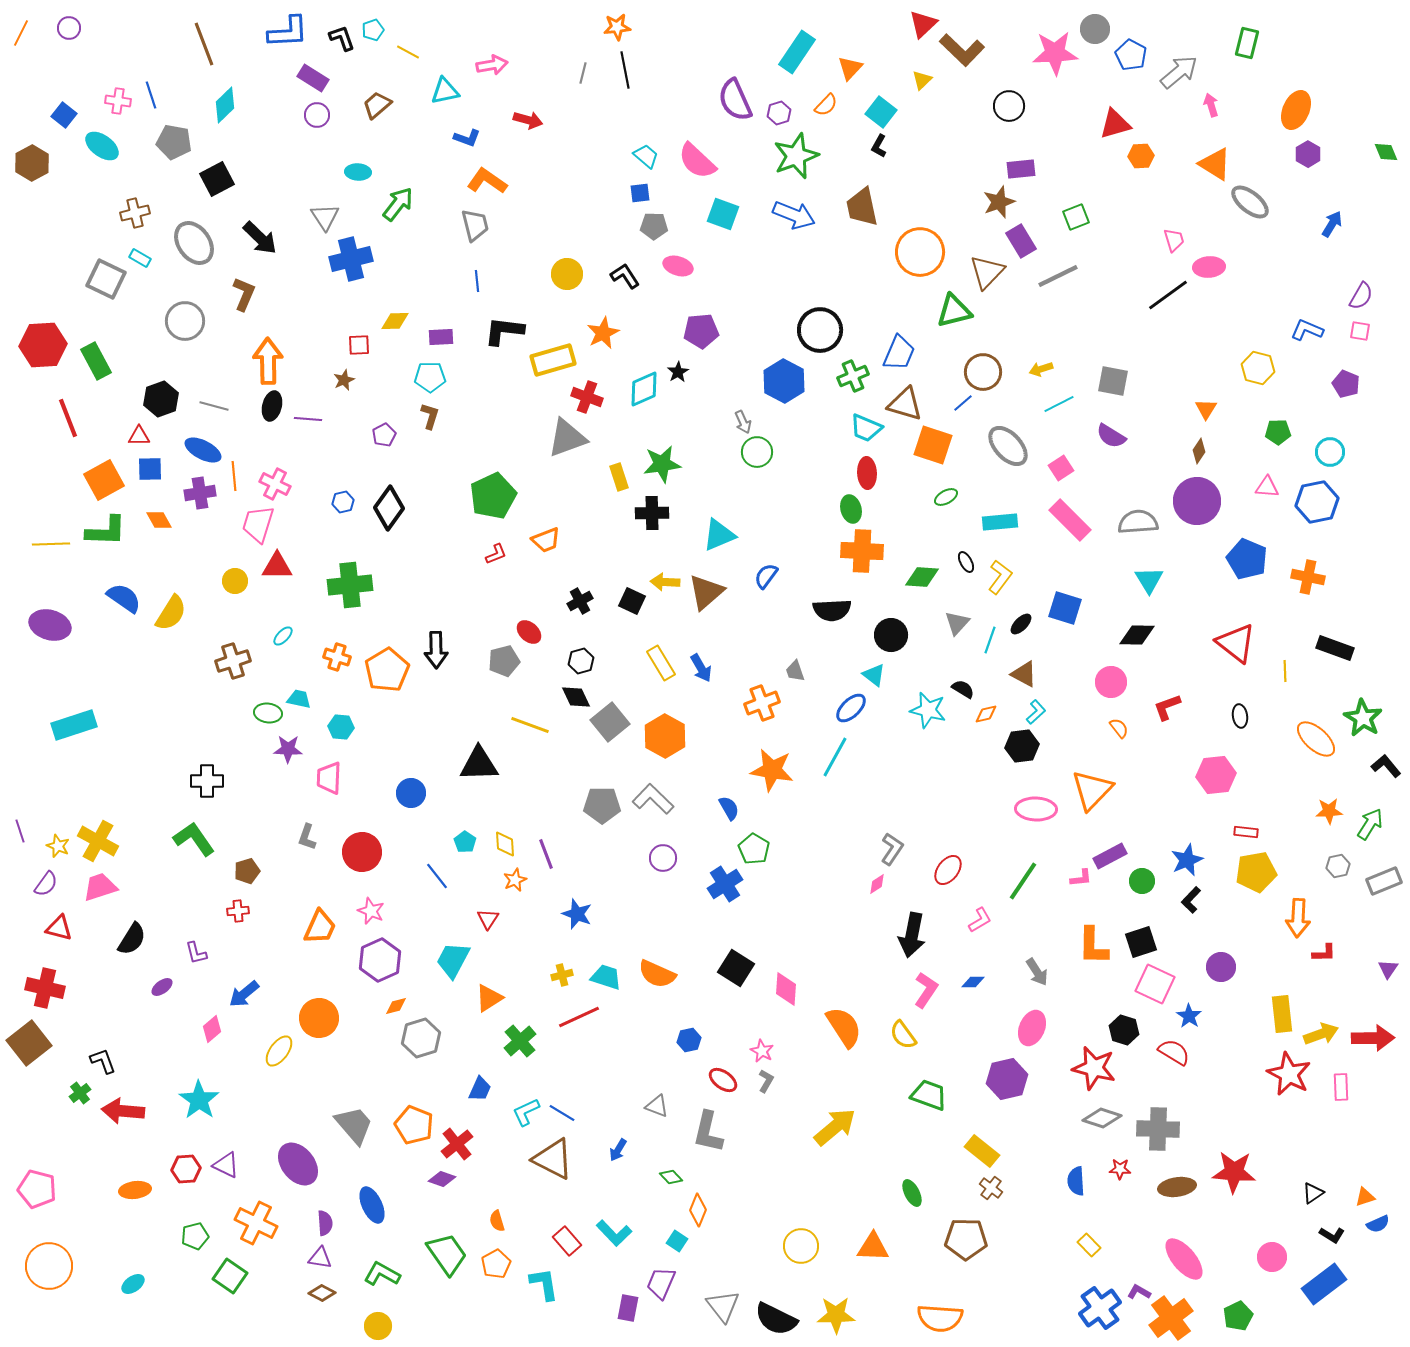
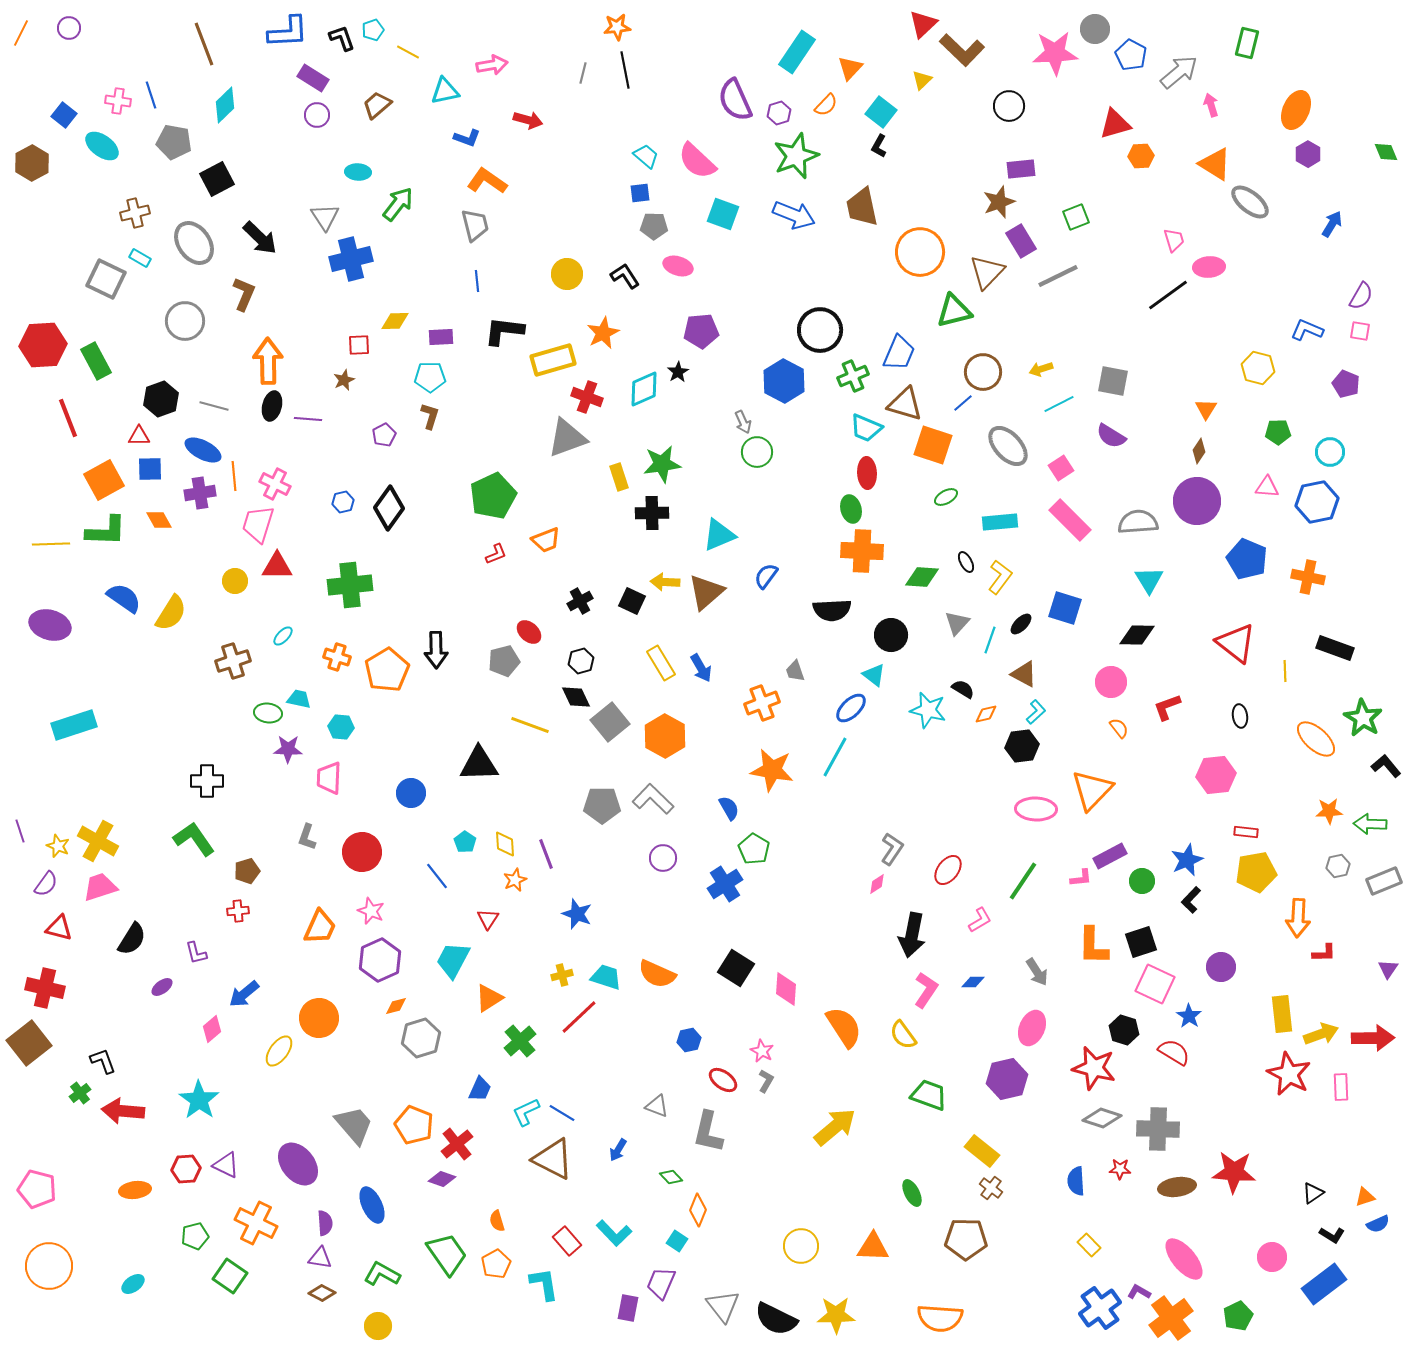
green arrow at (1370, 824): rotated 120 degrees counterclockwise
red line at (579, 1017): rotated 18 degrees counterclockwise
